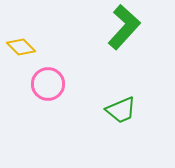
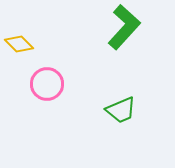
yellow diamond: moved 2 px left, 3 px up
pink circle: moved 1 px left
